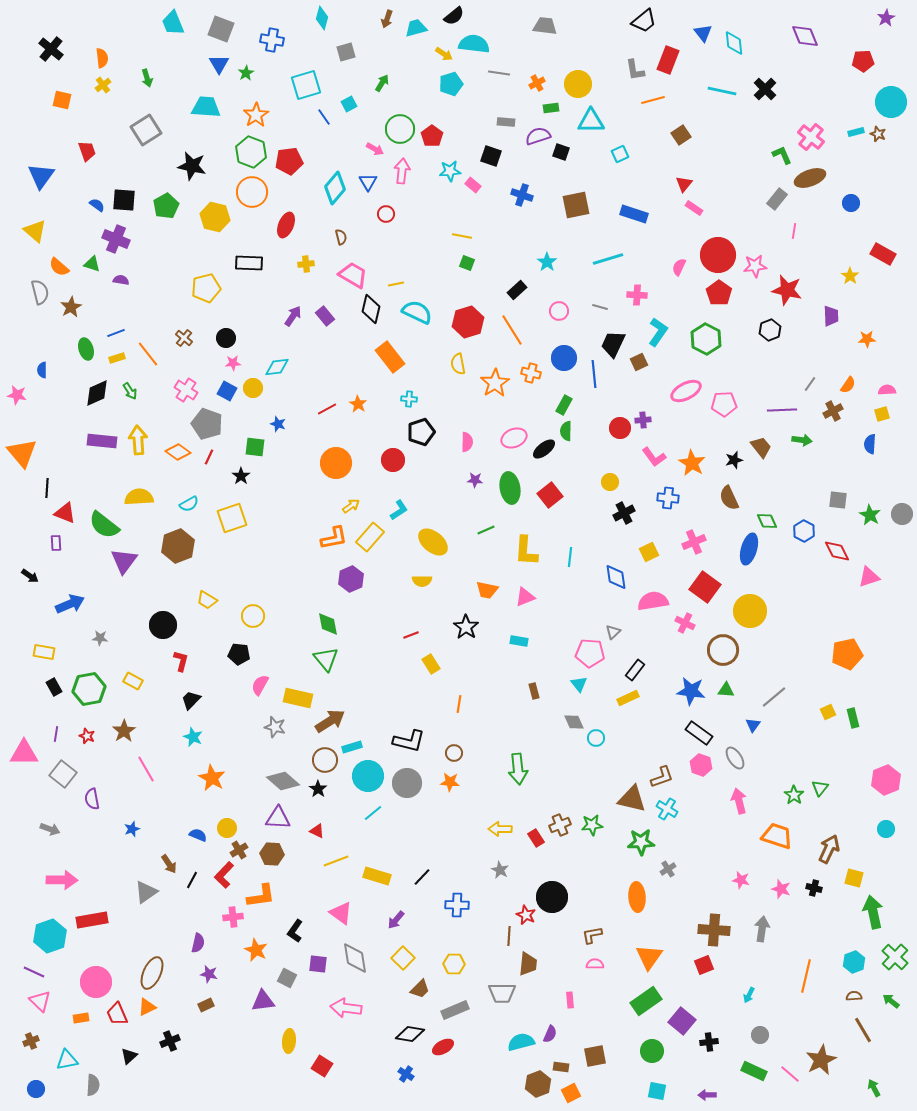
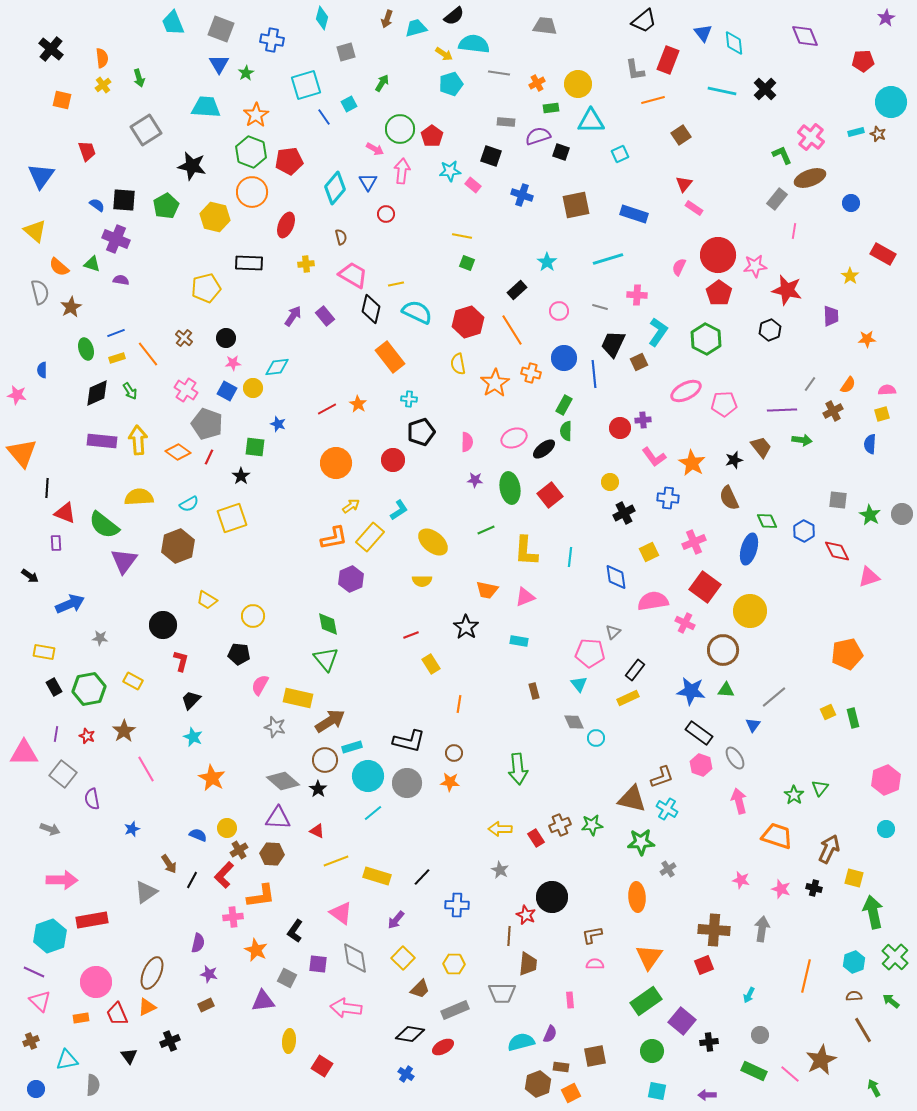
green arrow at (147, 78): moved 8 px left
black triangle at (129, 1056): rotated 24 degrees counterclockwise
